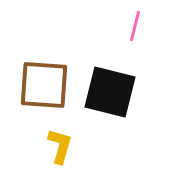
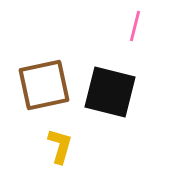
brown square: rotated 16 degrees counterclockwise
